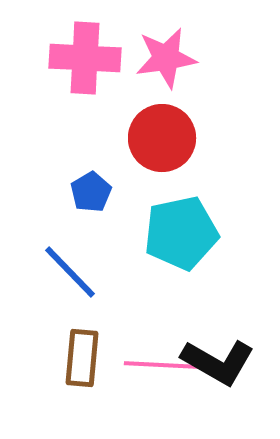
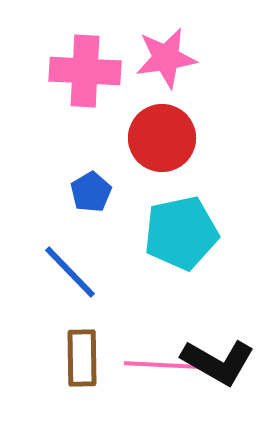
pink cross: moved 13 px down
brown rectangle: rotated 6 degrees counterclockwise
